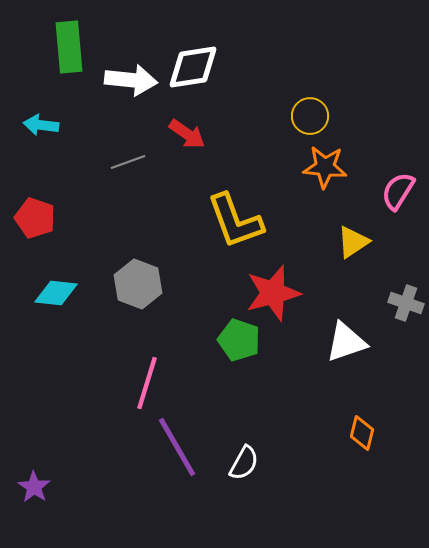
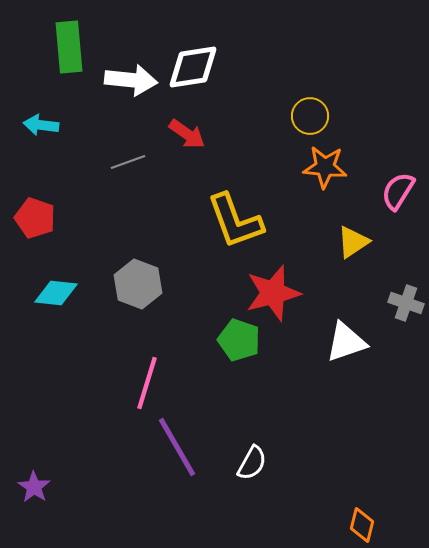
orange diamond: moved 92 px down
white semicircle: moved 8 px right
